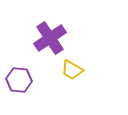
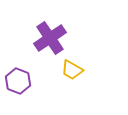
purple hexagon: moved 1 px left, 1 px down; rotated 15 degrees clockwise
